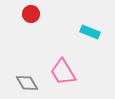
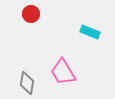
gray diamond: rotated 40 degrees clockwise
